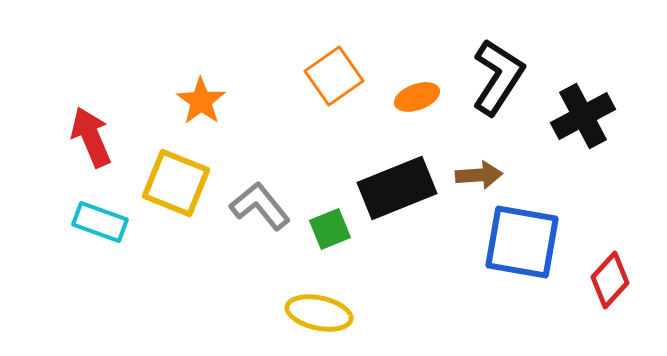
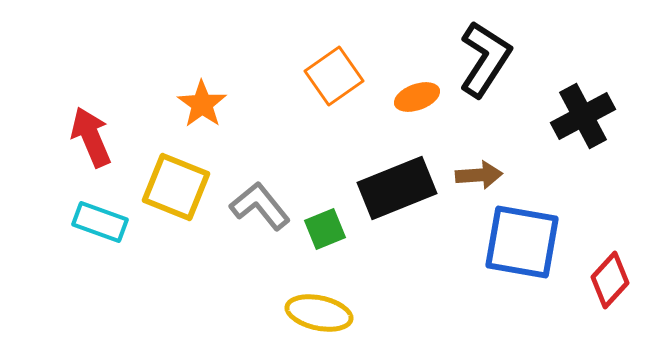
black L-shape: moved 13 px left, 18 px up
orange star: moved 1 px right, 3 px down
yellow square: moved 4 px down
green square: moved 5 px left
